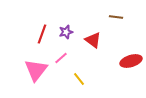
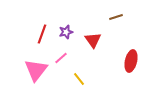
brown line: rotated 24 degrees counterclockwise
red triangle: rotated 18 degrees clockwise
red ellipse: rotated 60 degrees counterclockwise
